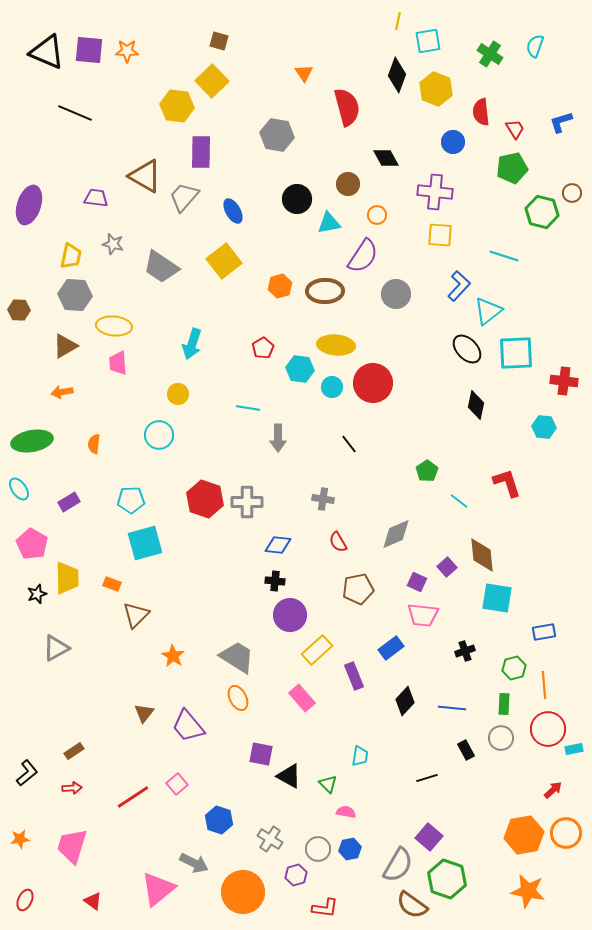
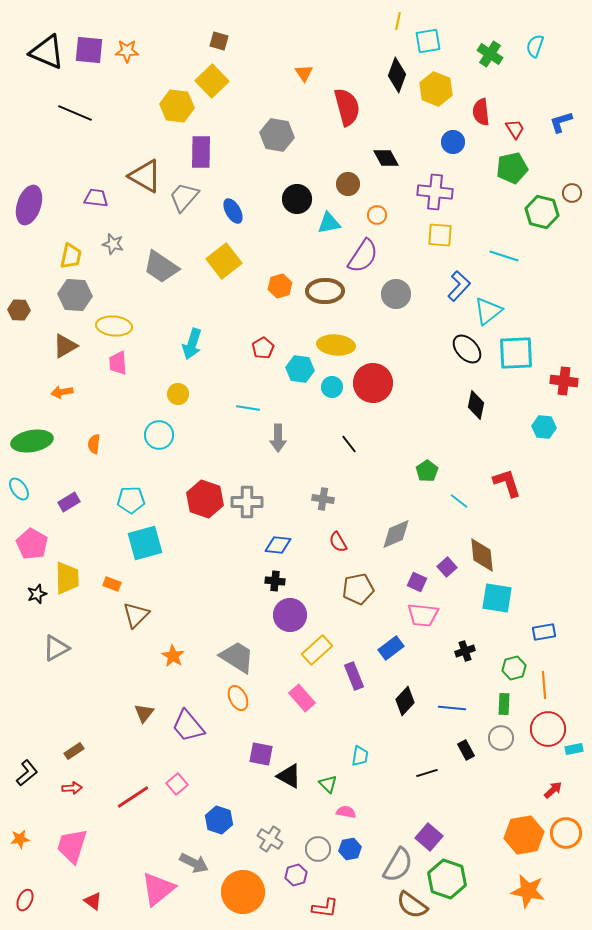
black line at (427, 778): moved 5 px up
